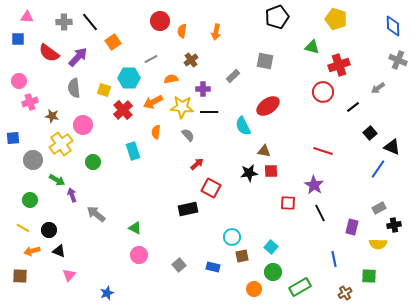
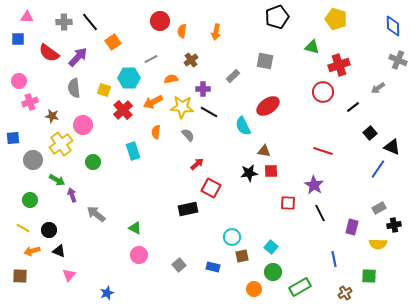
black line at (209, 112): rotated 30 degrees clockwise
